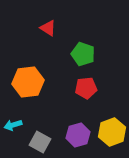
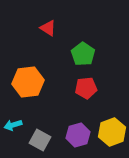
green pentagon: rotated 15 degrees clockwise
gray square: moved 2 px up
